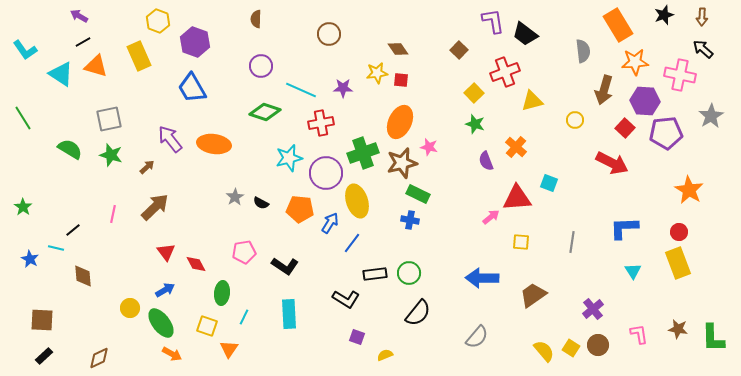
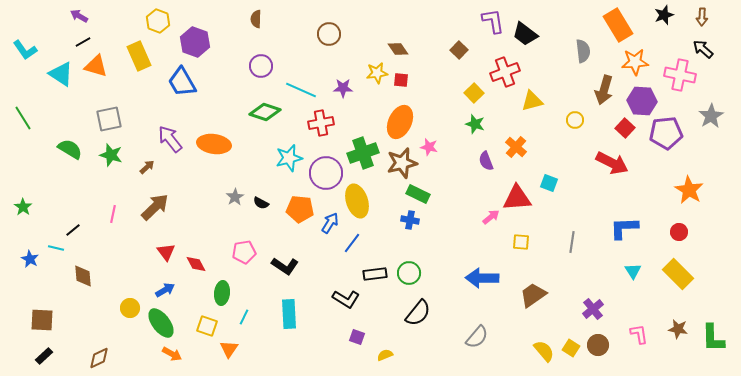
blue trapezoid at (192, 88): moved 10 px left, 6 px up
purple hexagon at (645, 101): moved 3 px left
yellow rectangle at (678, 263): moved 11 px down; rotated 24 degrees counterclockwise
